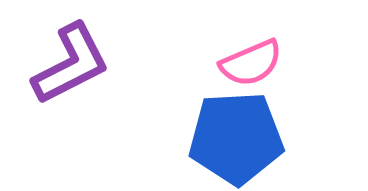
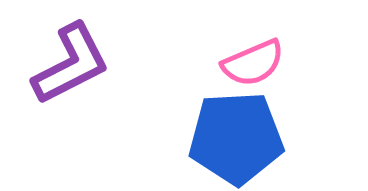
pink semicircle: moved 2 px right
